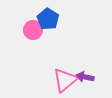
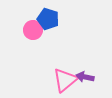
blue pentagon: rotated 15 degrees counterclockwise
